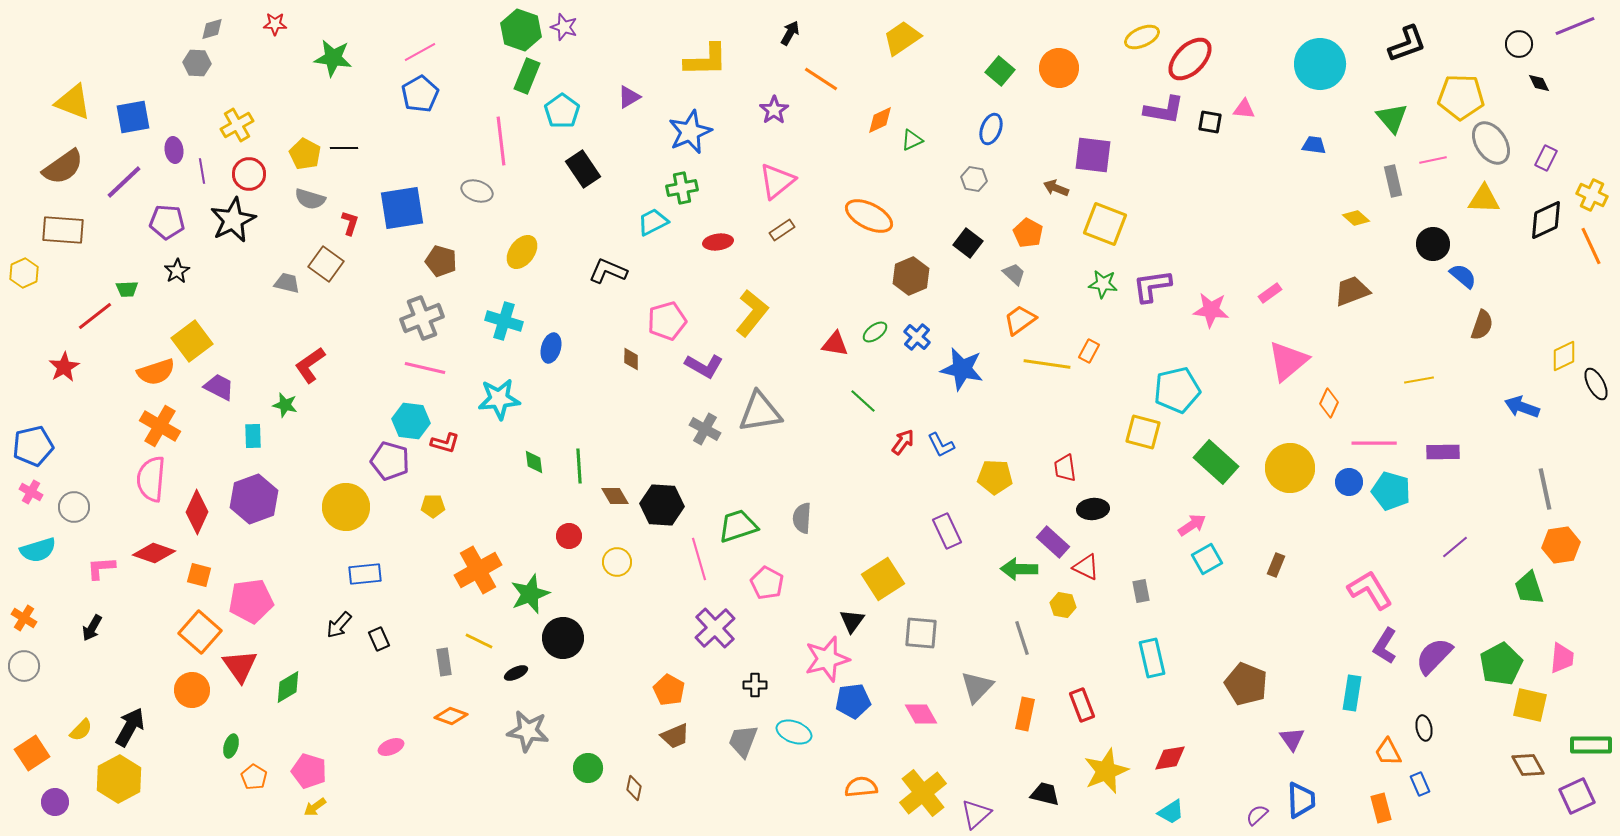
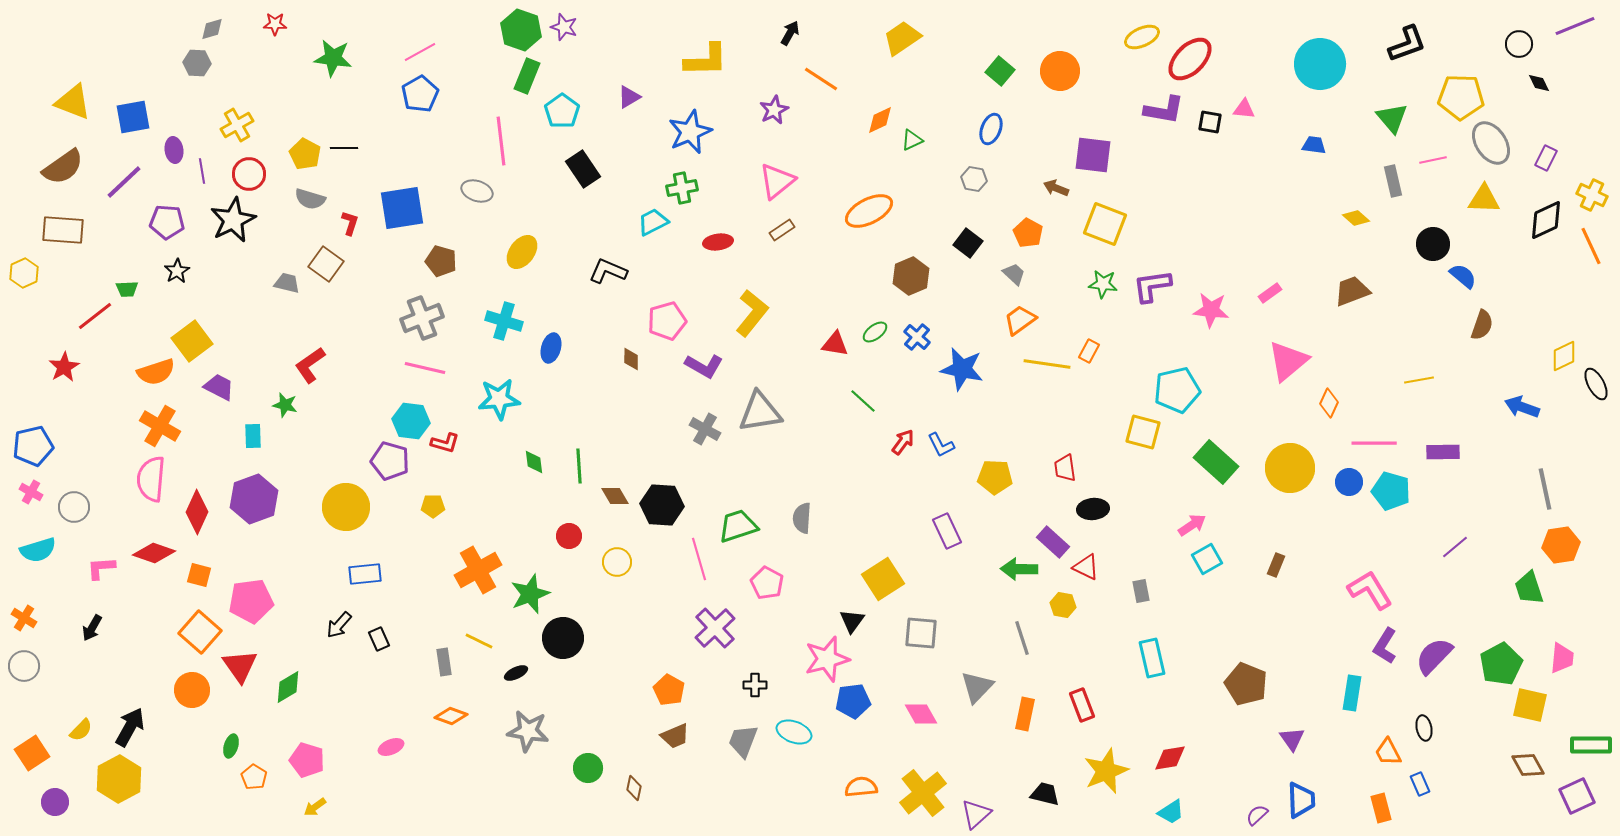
orange circle at (1059, 68): moved 1 px right, 3 px down
purple star at (774, 110): rotated 8 degrees clockwise
orange ellipse at (869, 216): moved 5 px up; rotated 54 degrees counterclockwise
pink pentagon at (309, 771): moved 2 px left, 11 px up
